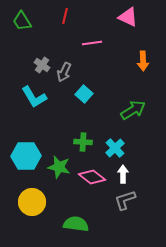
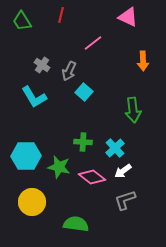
red line: moved 4 px left, 1 px up
pink line: moved 1 px right; rotated 30 degrees counterclockwise
gray arrow: moved 5 px right, 1 px up
cyan square: moved 2 px up
green arrow: rotated 115 degrees clockwise
white arrow: moved 3 px up; rotated 126 degrees counterclockwise
